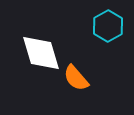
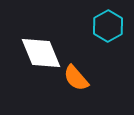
white diamond: rotated 6 degrees counterclockwise
